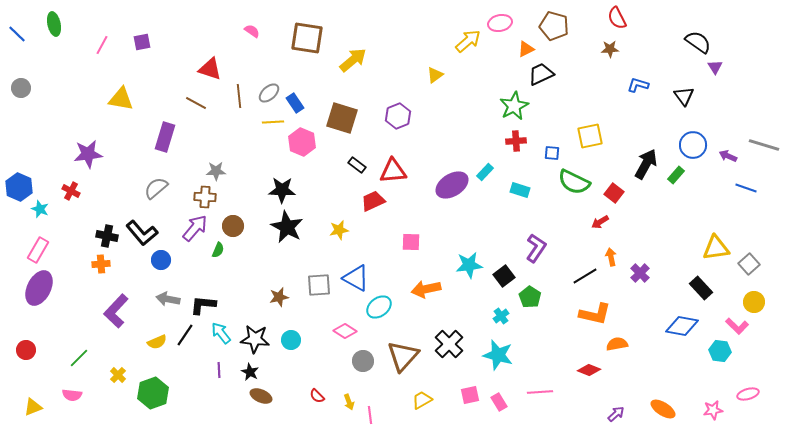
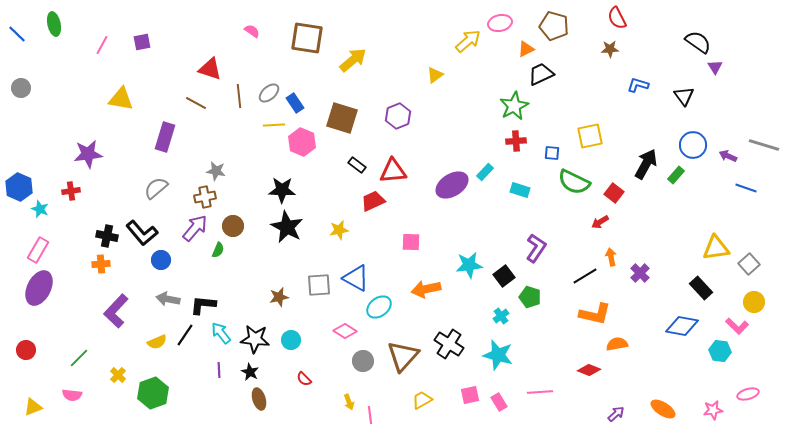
yellow line at (273, 122): moved 1 px right, 3 px down
gray star at (216, 171): rotated 12 degrees clockwise
red cross at (71, 191): rotated 36 degrees counterclockwise
brown cross at (205, 197): rotated 15 degrees counterclockwise
green pentagon at (530, 297): rotated 15 degrees counterclockwise
black cross at (449, 344): rotated 12 degrees counterclockwise
brown ellipse at (261, 396): moved 2 px left, 3 px down; rotated 50 degrees clockwise
red semicircle at (317, 396): moved 13 px left, 17 px up
